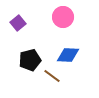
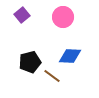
purple square: moved 4 px right, 8 px up
blue diamond: moved 2 px right, 1 px down
black pentagon: moved 2 px down
